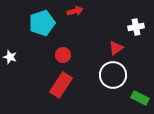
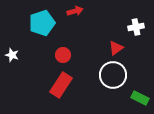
white star: moved 2 px right, 2 px up
